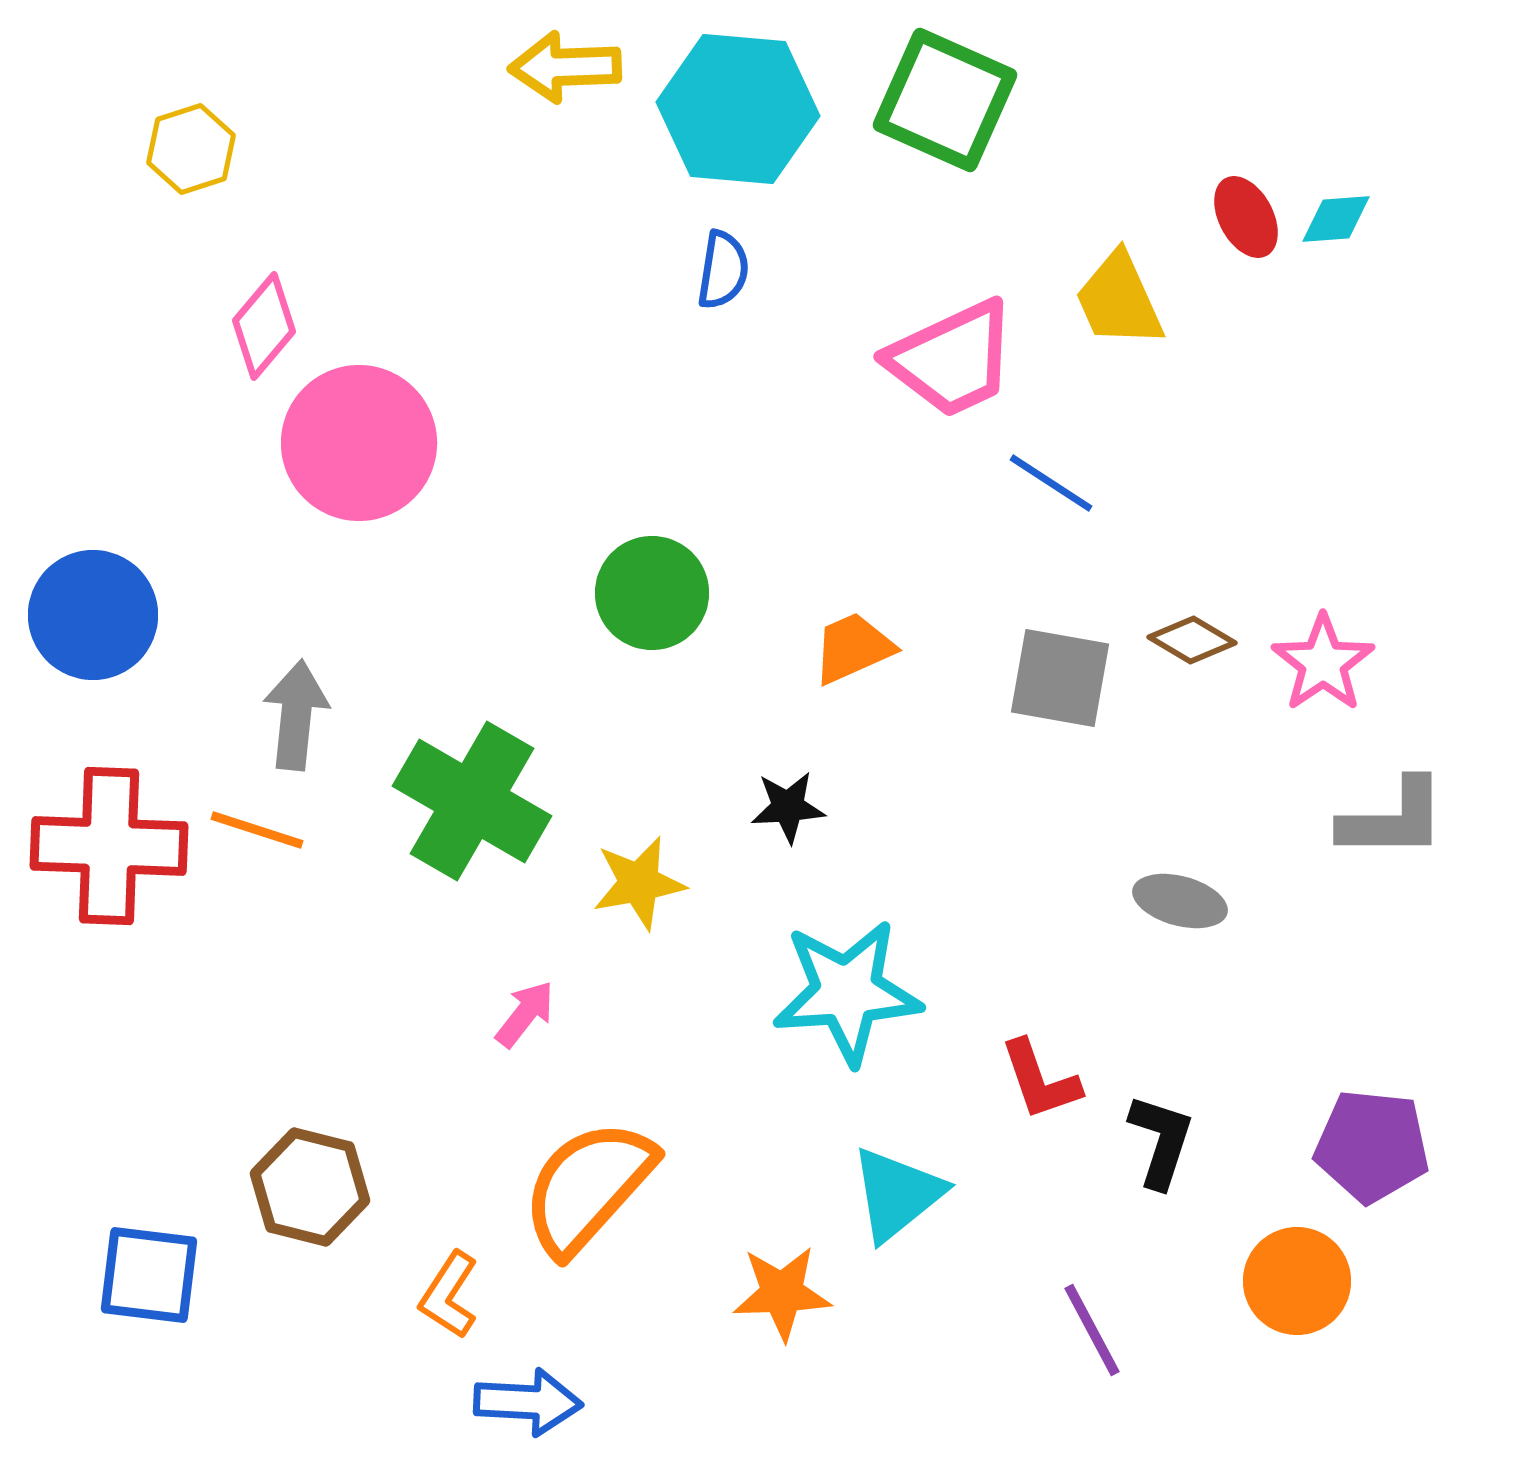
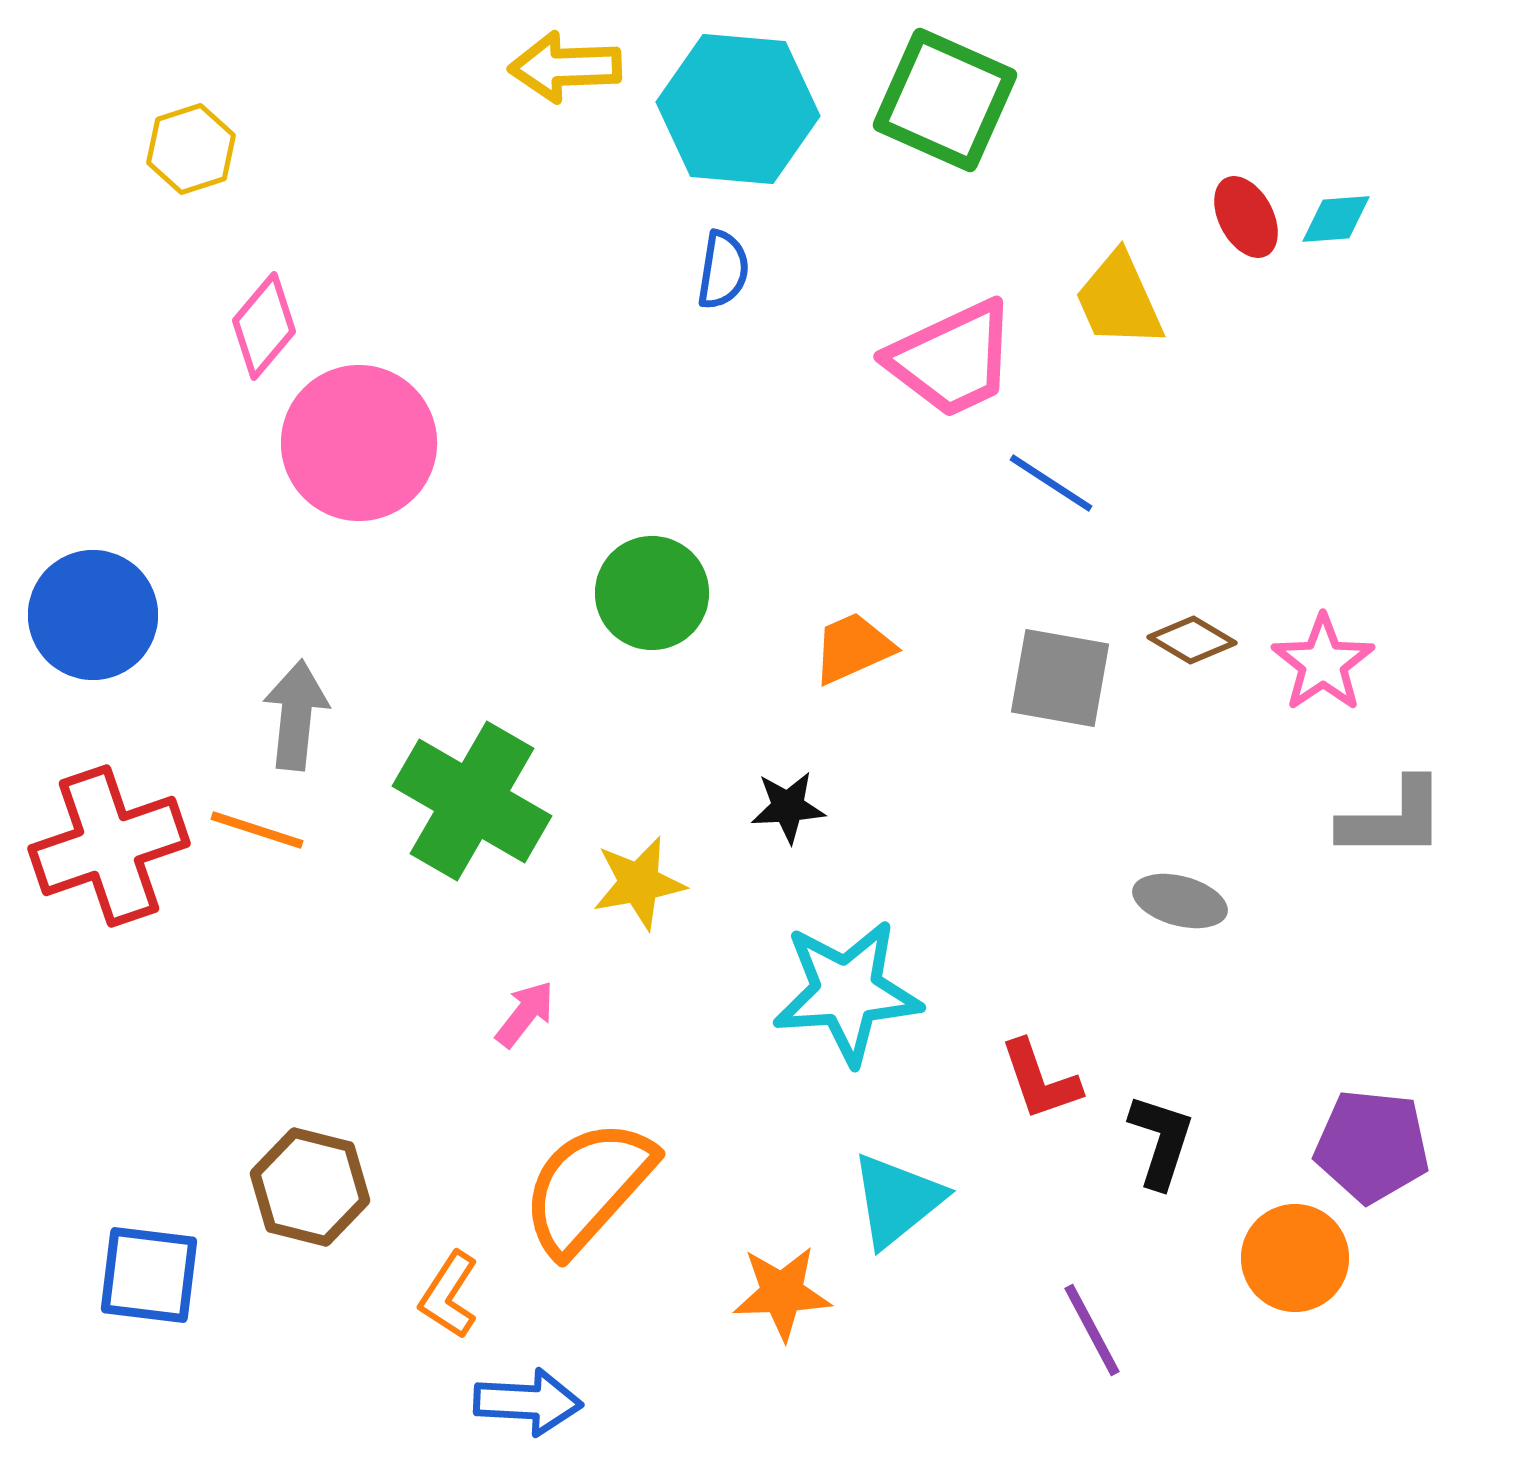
red cross: rotated 21 degrees counterclockwise
cyan triangle: moved 6 px down
orange circle: moved 2 px left, 23 px up
